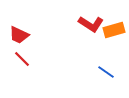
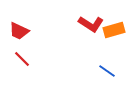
red trapezoid: moved 4 px up
blue line: moved 1 px right, 1 px up
